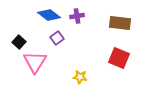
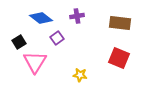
blue diamond: moved 8 px left, 3 px down
black square: rotated 16 degrees clockwise
yellow star: moved 2 px up
